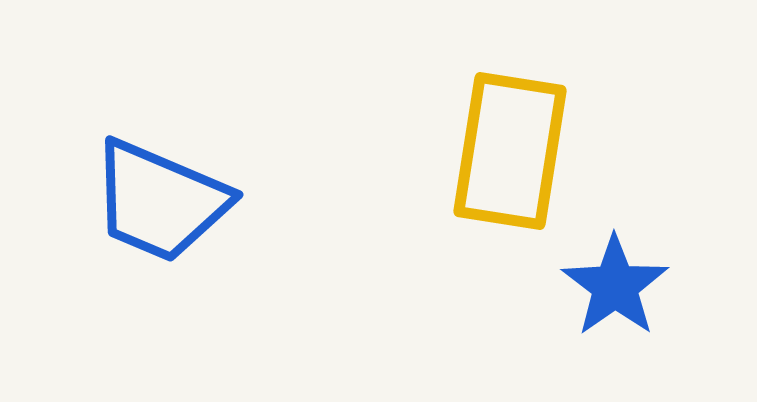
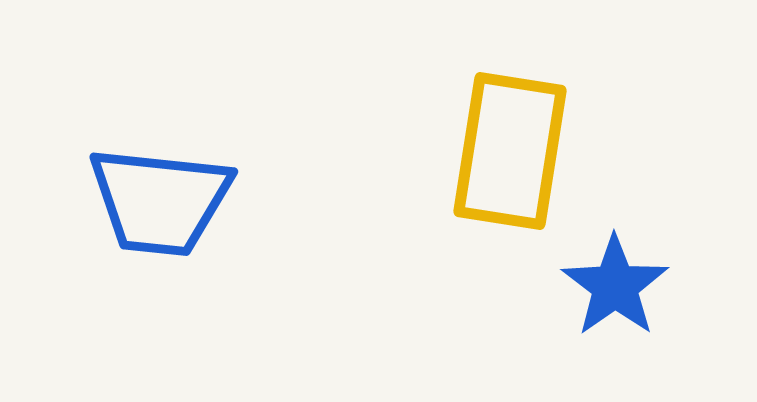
blue trapezoid: rotated 17 degrees counterclockwise
